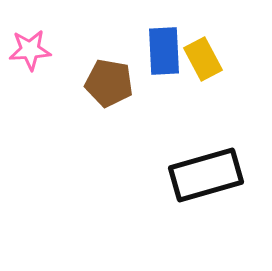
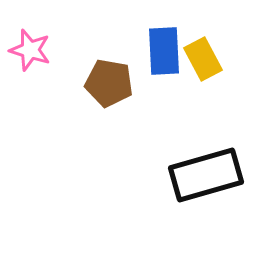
pink star: rotated 21 degrees clockwise
